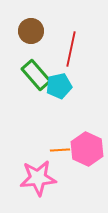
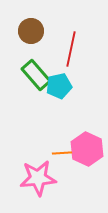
orange line: moved 2 px right, 3 px down
